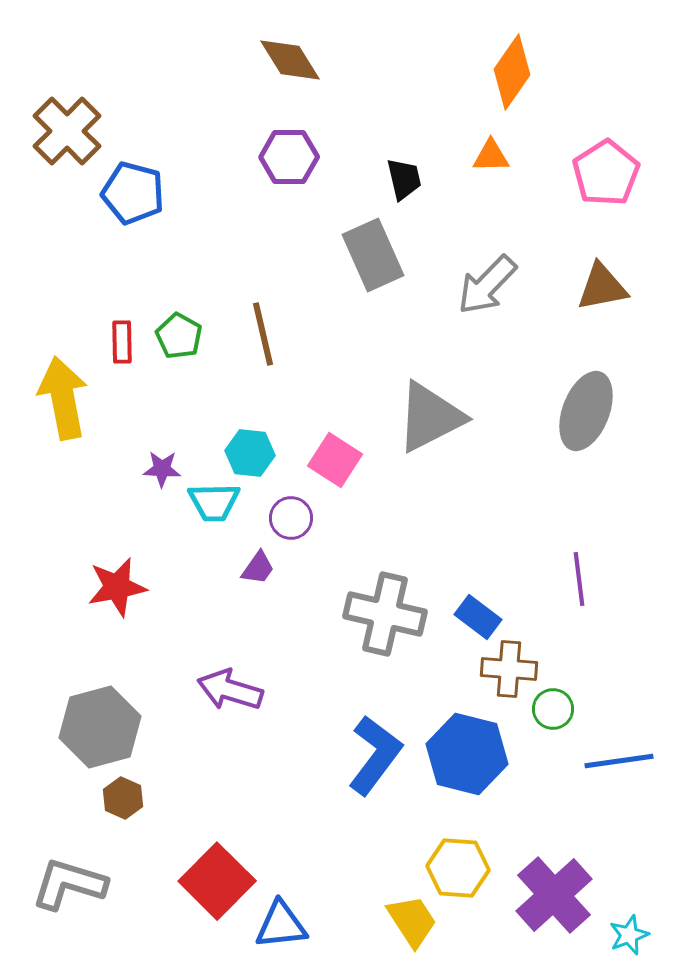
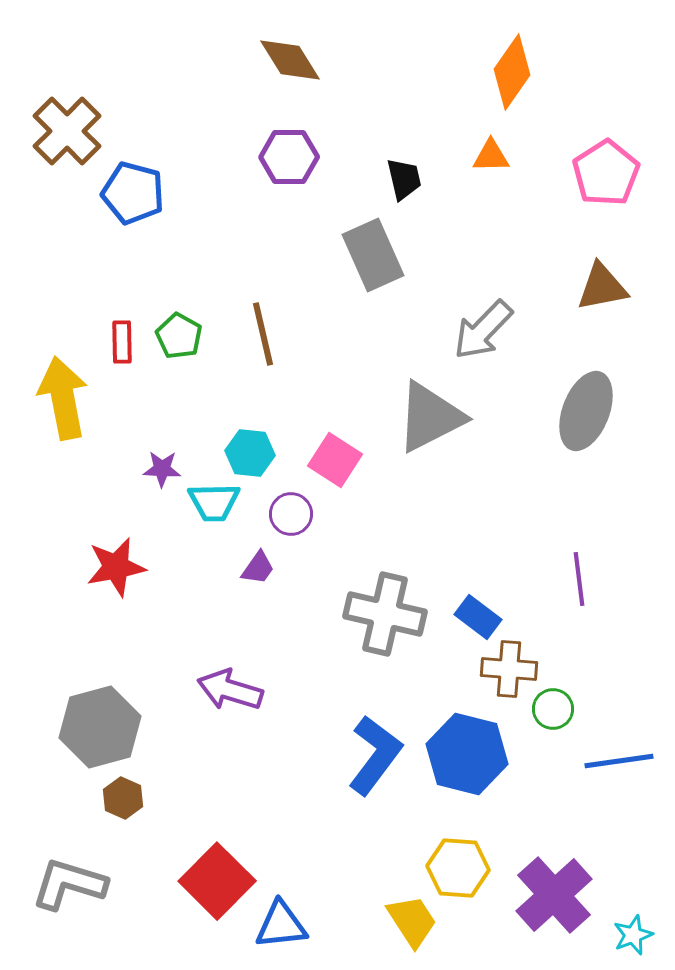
gray arrow at (487, 285): moved 4 px left, 45 px down
purple circle at (291, 518): moved 4 px up
red star at (117, 587): moved 1 px left, 20 px up
cyan star at (629, 935): moved 4 px right
